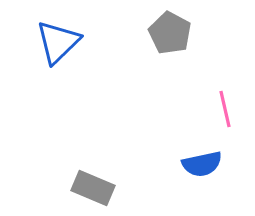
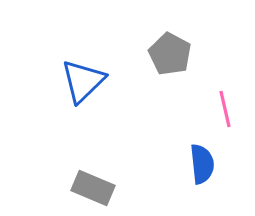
gray pentagon: moved 21 px down
blue triangle: moved 25 px right, 39 px down
blue semicircle: rotated 84 degrees counterclockwise
